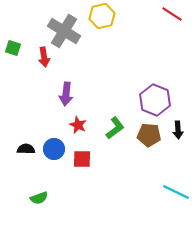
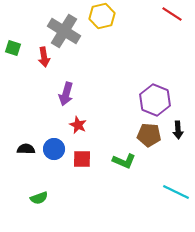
purple arrow: rotated 10 degrees clockwise
green L-shape: moved 9 px right, 33 px down; rotated 60 degrees clockwise
